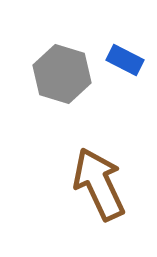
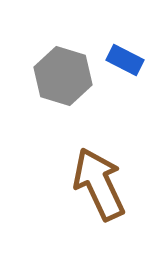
gray hexagon: moved 1 px right, 2 px down
